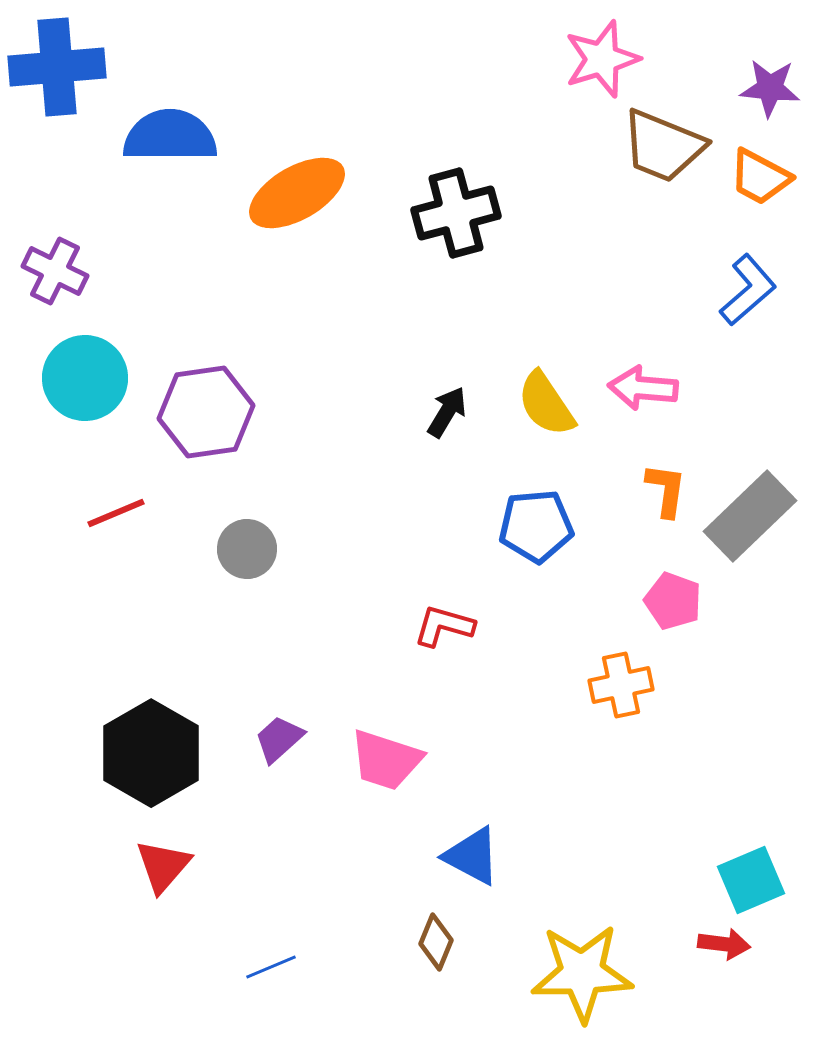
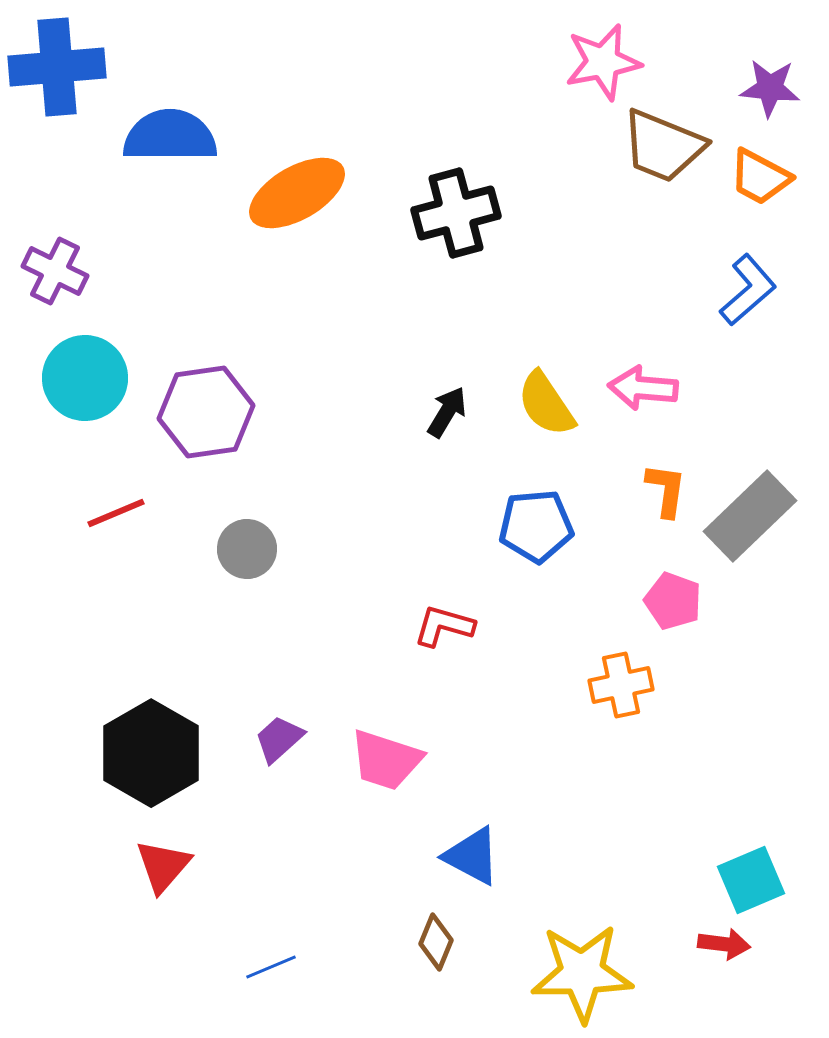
pink star: moved 1 px right, 3 px down; rotated 6 degrees clockwise
